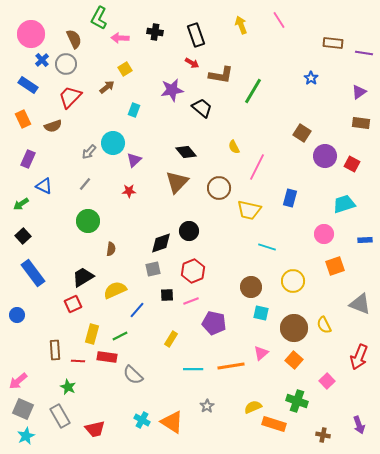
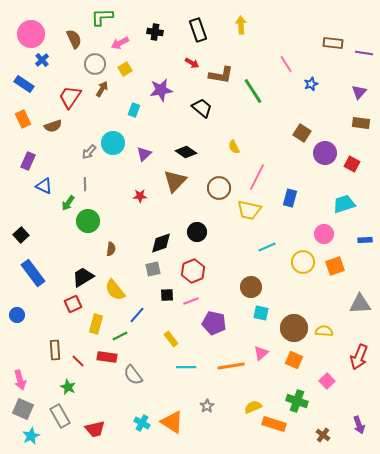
green L-shape at (99, 18): moved 3 px right, 1 px up; rotated 60 degrees clockwise
pink line at (279, 20): moved 7 px right, 44 px down
yellow arrow at (241, 25): rotated 18 degrees clockwise
black rectangle at (196, 35): moved 2 px right, 5 px up
pink arrow at (120, 38): moved 5 px down; rotated 30 degrees counterclockwise
gray circle at (66, 64): moved 29 px right
blue star at (311, 78): moved 6 px down; rotated 16 degrees clockwise
blue rectangle at (28, 85): moved 4 px left, 1 px up
brown arrow at (107, 87): moved 5 px left, 2 px down; rotated 21 degrees counterclockwise
purple star at (172, 90): moved 11 px left
green line at (253, 91): rotated 64 degrees counterclockwise
purple triangle at (359, 92): rotated 14 degrees counterclockwise
red trapezoid at (70, 97): rotated 10 degrees counterclockwise
black diamond at (186, 152): rotated 15 degrees counterclockwise
purple circle at (325, 156): moved 3 px up
purple rectangle at (28, 159): moved 2 px down
purple triangle at (134, 160): moved 10 px right, 6 px up
pink line at (257, 167): moved 10 px down
brown triangle at (177, 182): moved 2 px left, 1 px up
gray line at (85, 184): rotated 40 degrees counterclockwise
red star at (129, 191): moved 11 px right, 5 px down
green arrow at (21, 204): moved 47 px right, 1 px up; rotated 21 degrees counterclockwise
black circle at (189, 231): moved 8 px right, 1 px down
black square at (23, 236): moved 2 px left, 1 px up
cyan line at (267, 247): rotated 42 degrees counterclockwise
yellow circle at (293, 281): moved 10 px right, 19 px up
yellow semicircle at (115, 290): rotated 105 degrees counterclockwise
gray triangle at (360, 304): rotated 25 degrees counterclockwise
blue line at (137, 310): moved 5 px down
yellow semicircle at (324, 325): moved 6 px down; rotated 120 degrees clockwise
yellow rectangle at (92, 334): moved 4 px right, 10 px up
yellow rectangle at (171, 339): rotated 70 degrees counterclockwise
orange square at (294, 360): rotated 18 degrees counterclockwise
red line at (78, 361): rotated 40 degrees clockwise
cyan line at (193, 369): moved 7 px left, 2 px up
gray semicircle at (133, 375): rotated 10 degrees clockwise
pink arrow at (18, 381): moved 2 px right, 1 px up; rotated 66 degrees counterclockwise
cyan cross at (142, 420): moved 3 px down
brown cross at (323, 435): rotated 24 degrees clockwise
cyan star at (26, 436): moved 5 px right
